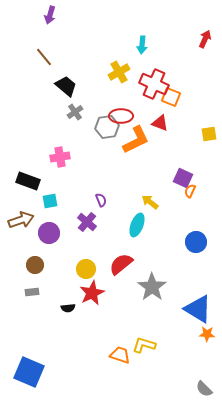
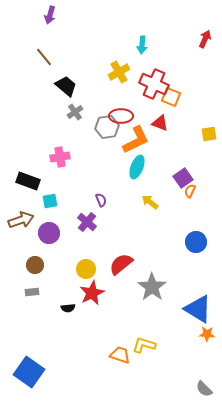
purple square: rotated 30 degrees clockwise
cyan ellipse: moved 58 px up
blue square: rotated 12 degrees clockwise
